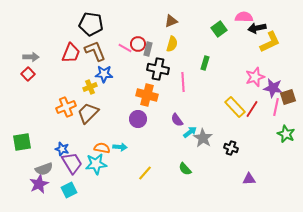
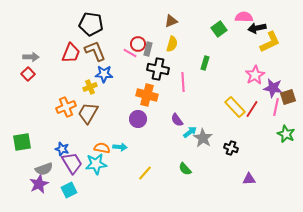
pink line at (125, 48): moved 5 px right, 5 px down
pink star at (255, 77): moved 2 px up; rotated 12 degrees counterclockwise
brown trapezoid at (88, 113): rotated 15 degrees counterclockwise
